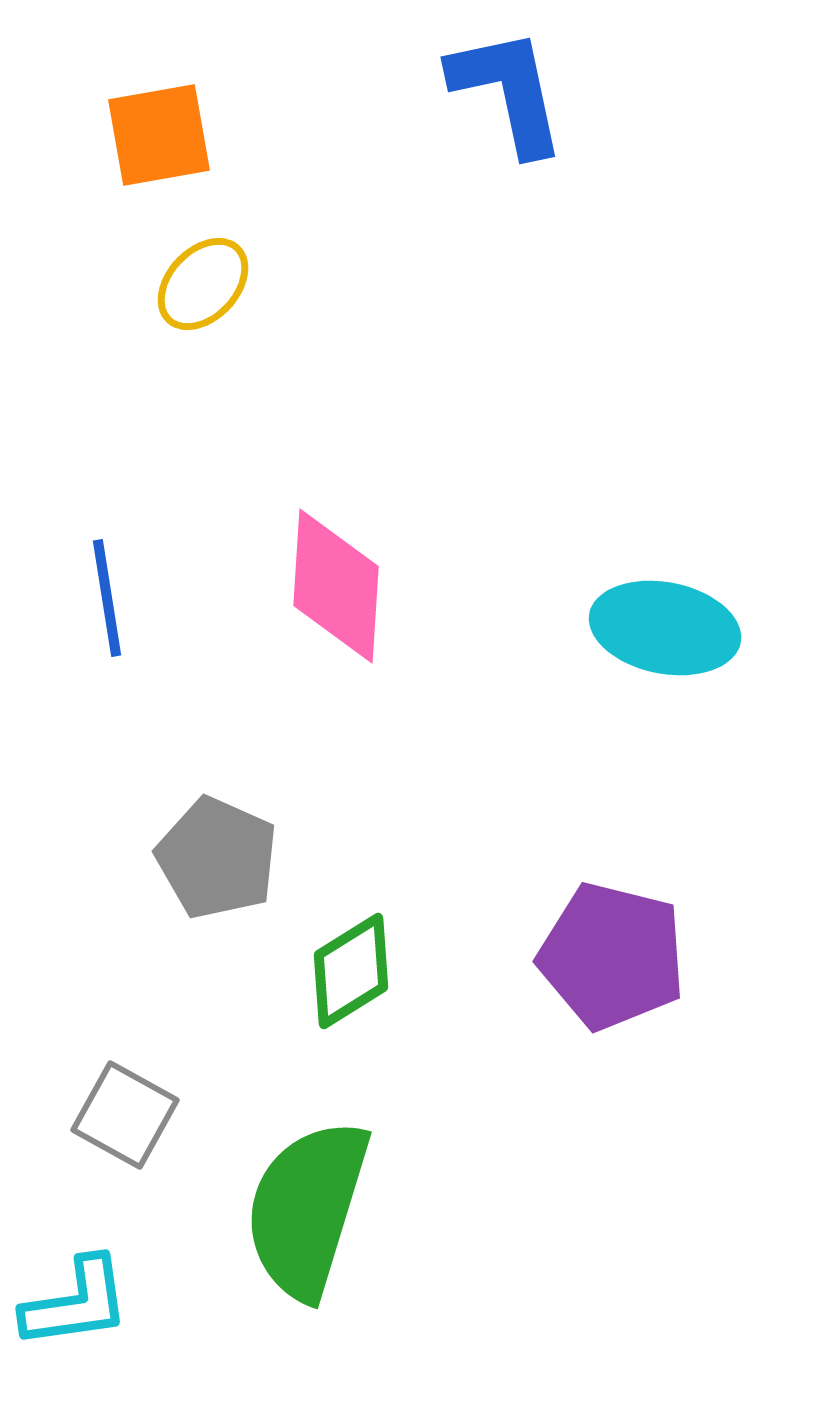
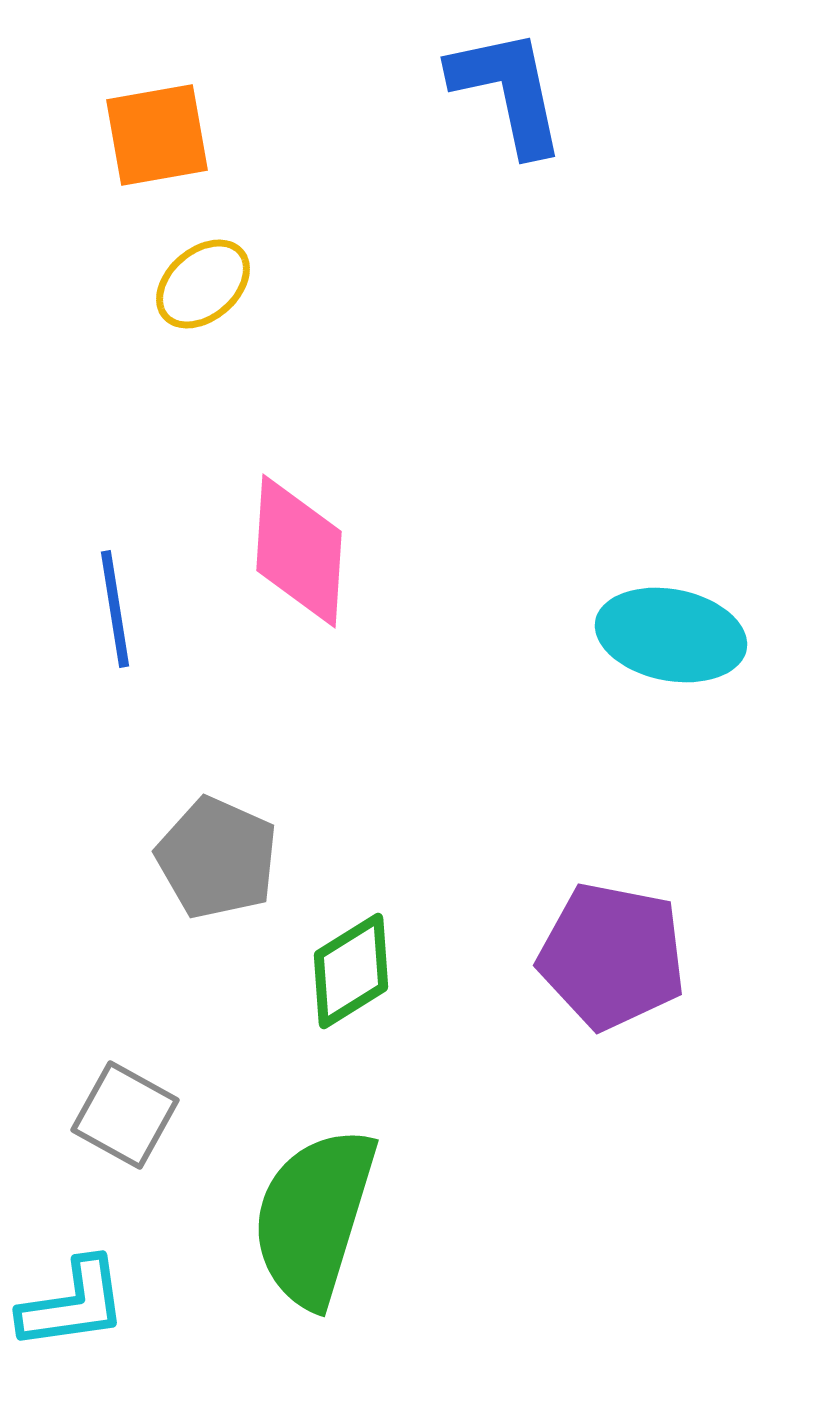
orange square: moved 2 px left
yellow ellipse: rotated 6 degrees clockwise
pink diamond: moved 37 px left, 35 px up
blue line: moved 8 px right, 11 px down
cyan ellipse: moved 6 px right, 7 px down
purple pentagon: rotated 3 degrees counterclockwise
green semicircle: moved 7 px right, 8 px down
cyan L-shape: moved 3 px left, 1 px down
